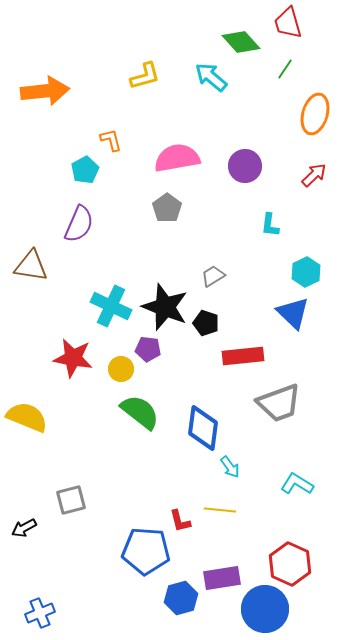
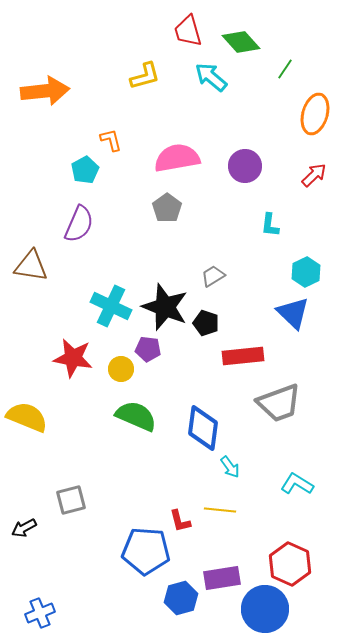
red trapezoid at (288, 23): moved 100 px left, 8 px down
green semicircle at (140, 412): moved 4 px left, 4 px down; rotated 15 degrees counterclockwise
